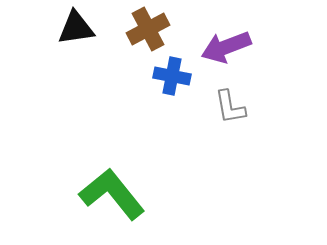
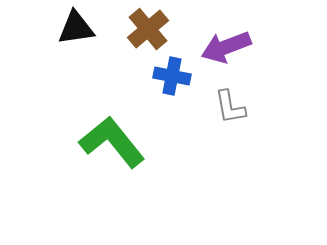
brown cross: rotated 12 degrees counterclockwise
green L-shape: moved 52 px up
